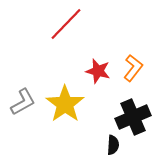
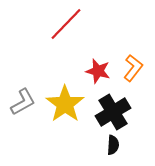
black cross: moved 20 px left, 5 px up; rotated 8 degrees counterclockwise
